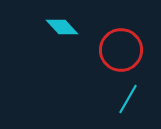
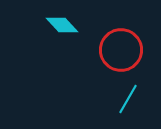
cyan diamond: moved 2 px up
